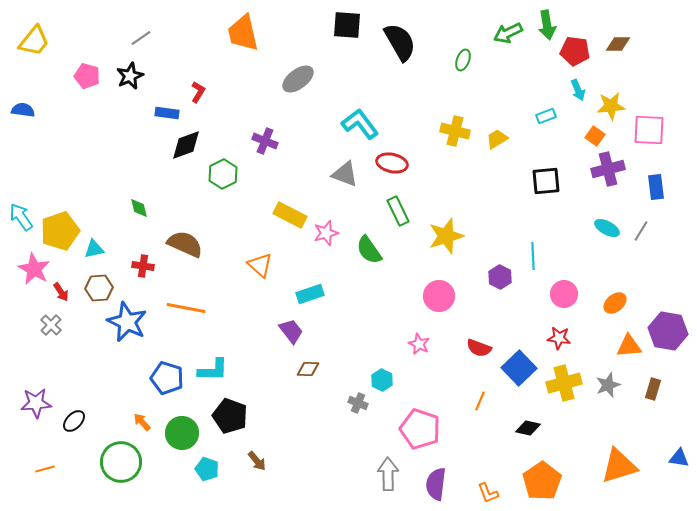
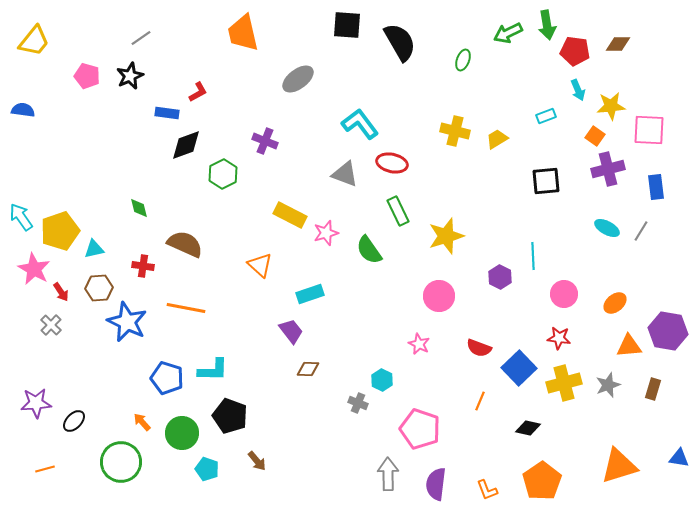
red L-shape at (198, 92): rotated 30 degrees clockwise
orange L-shape at (488, 493): moved 1 px left, 3 px up
